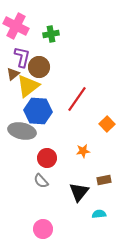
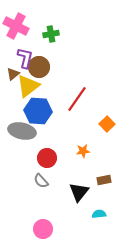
purple L-shape: moved 3 px right, 1 px down
